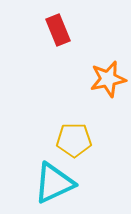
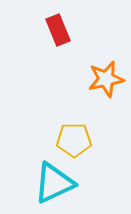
orange star: moved 2 px left
